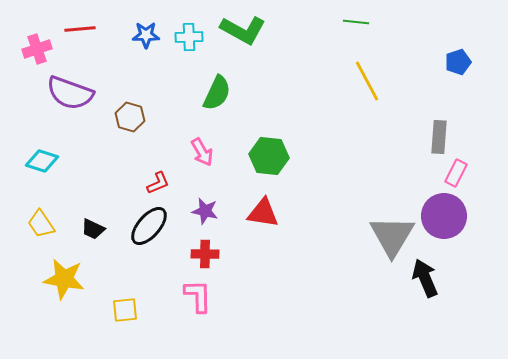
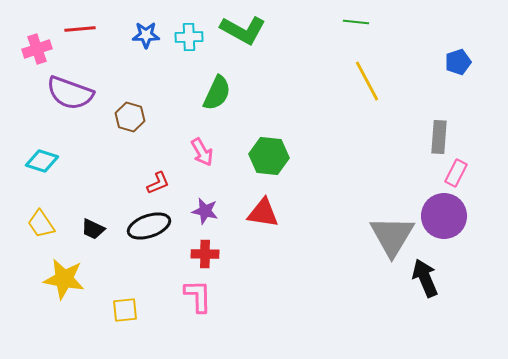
black ellipse: rotated 30 degrees clockwise
